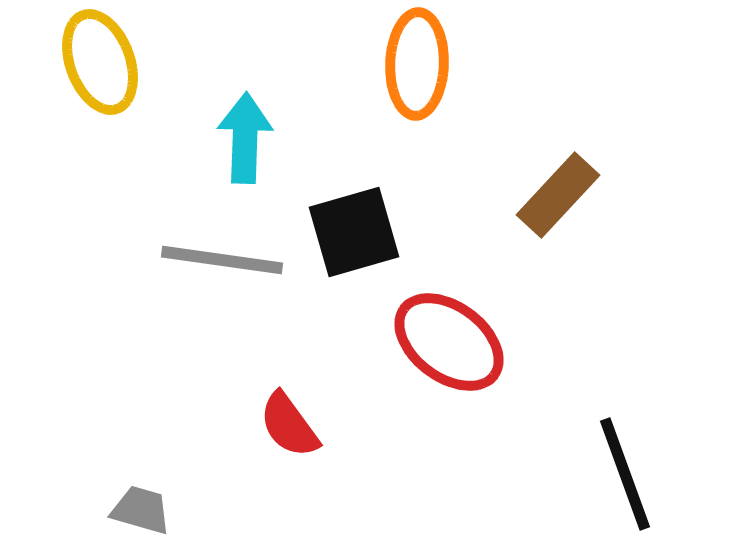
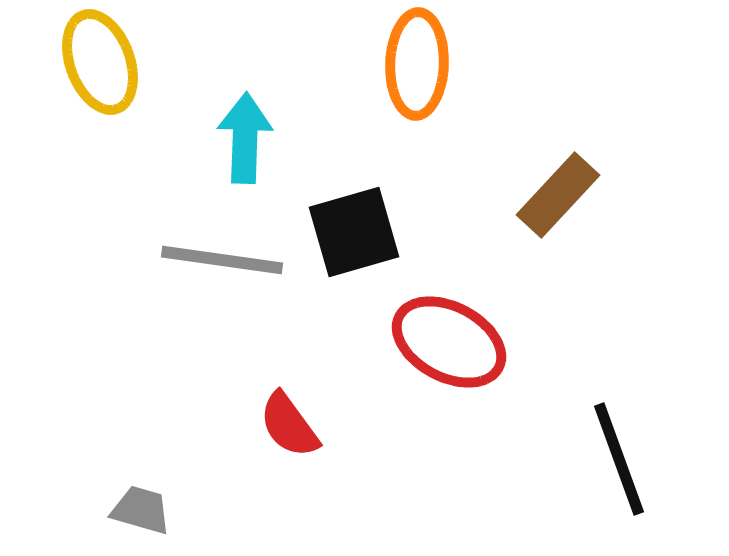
red ellipse: rotated 9 degrees counterclockwise
black line: moved 6 px left, 15 px up
